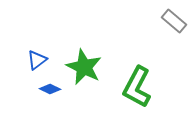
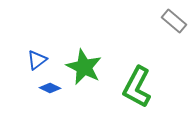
blue diamond: moved 1 px up
